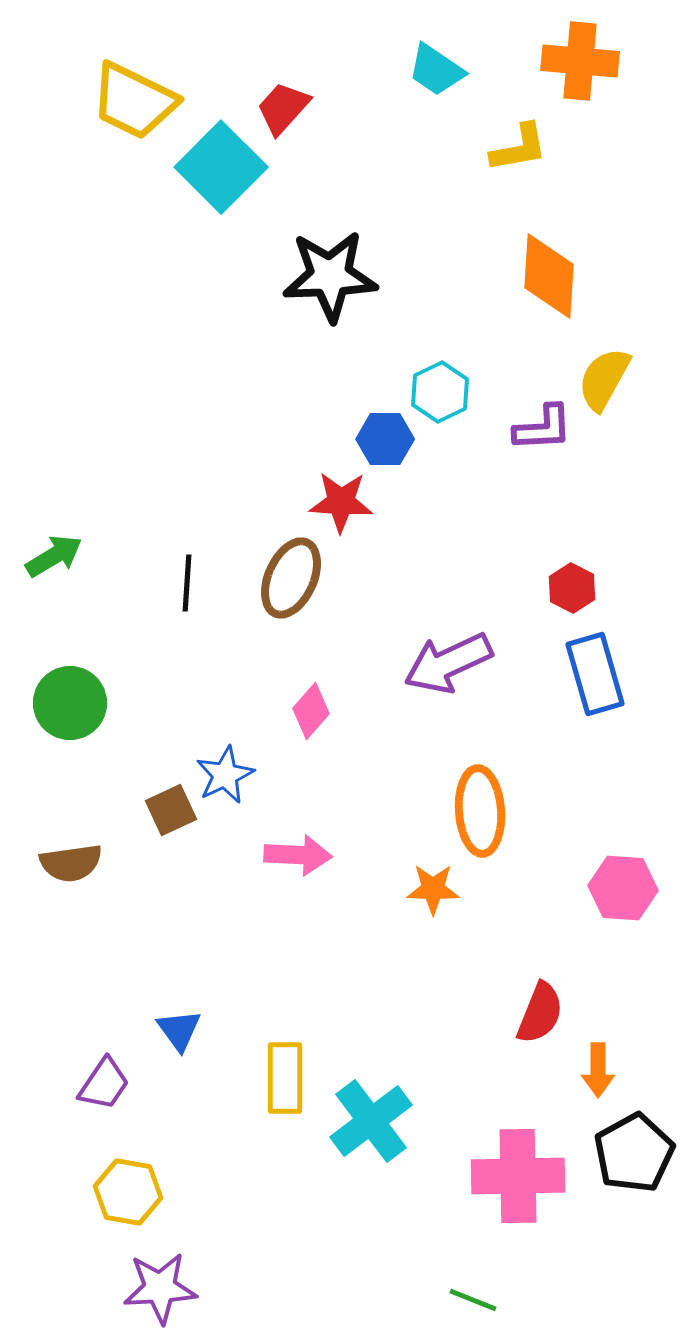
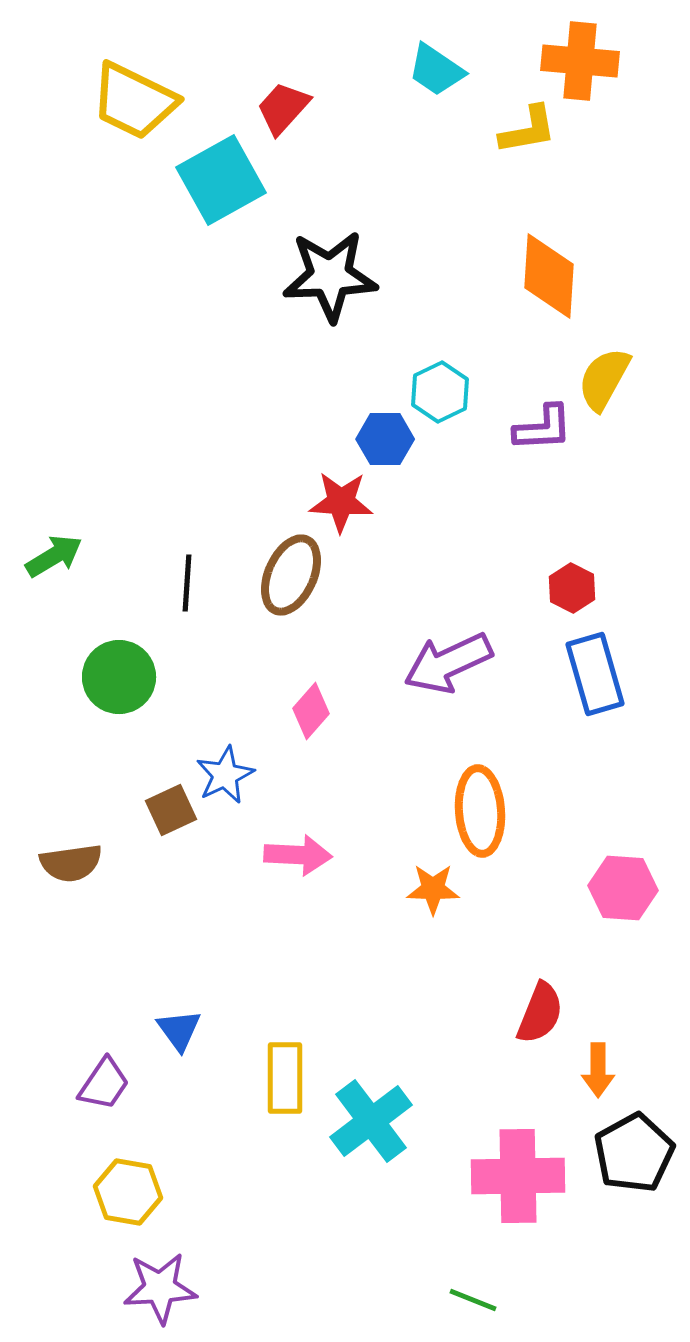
yellow L-shape: moved 9 px right, 18 px up
cyan square: moved 13 px down; rotated 16 degrees clockwise
brown ellipse: moved 3 px up
green circle: moved 49 px right, 26 px up
